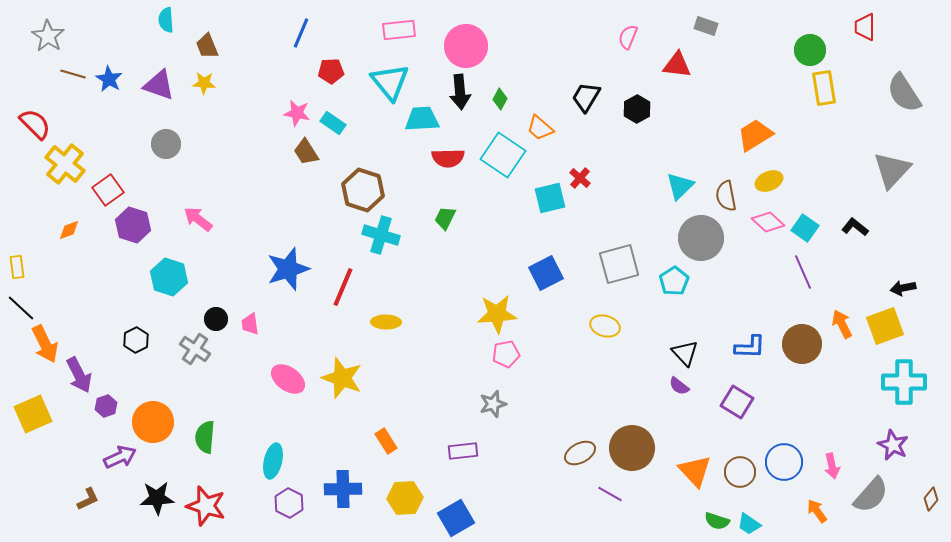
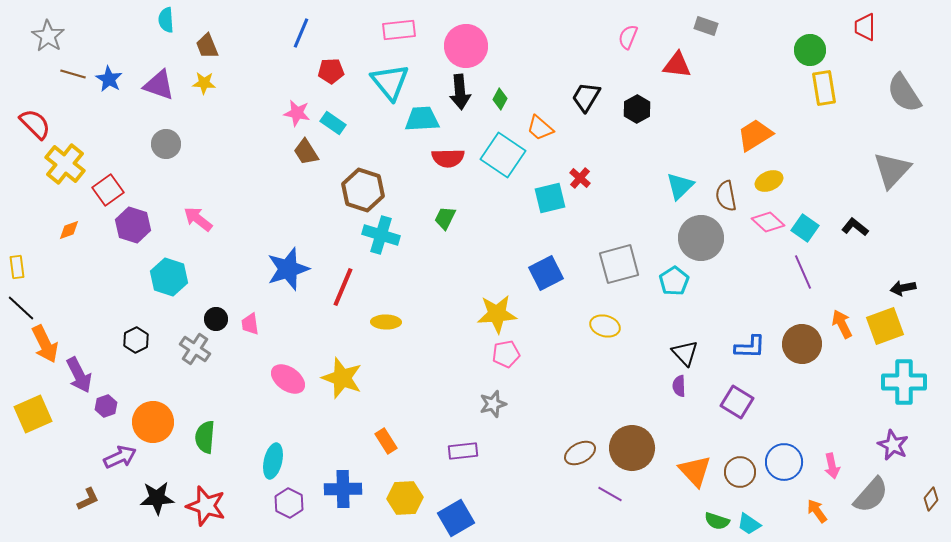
purple semicircle at (679, 386): rotated 50 degrees clockwise
